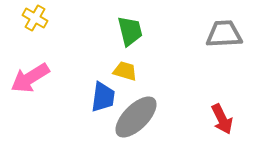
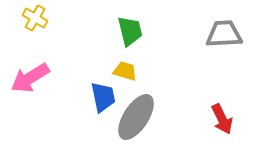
blue trapezoid: rotated 20 degrees counterclockwise
gray ellipse: rotated 12 degrees counterclockwise
